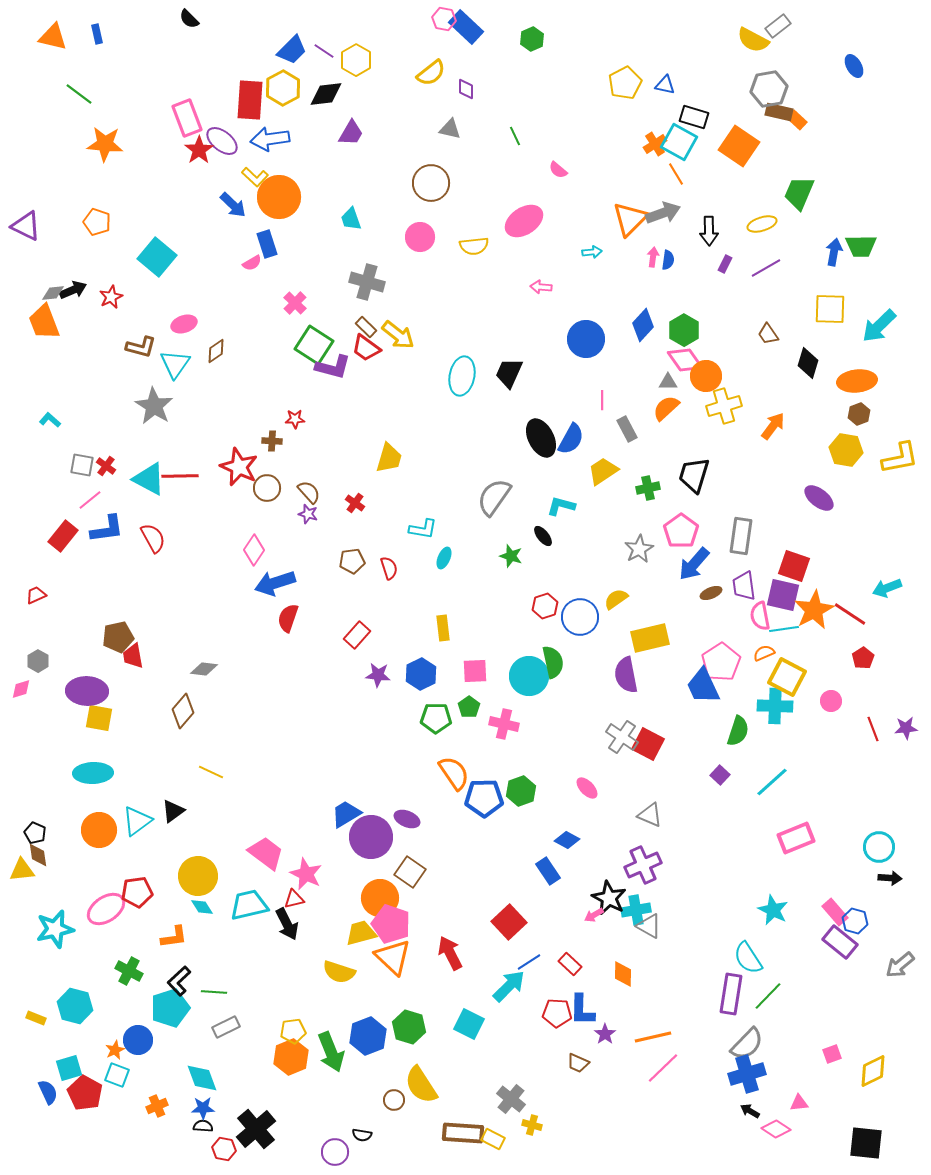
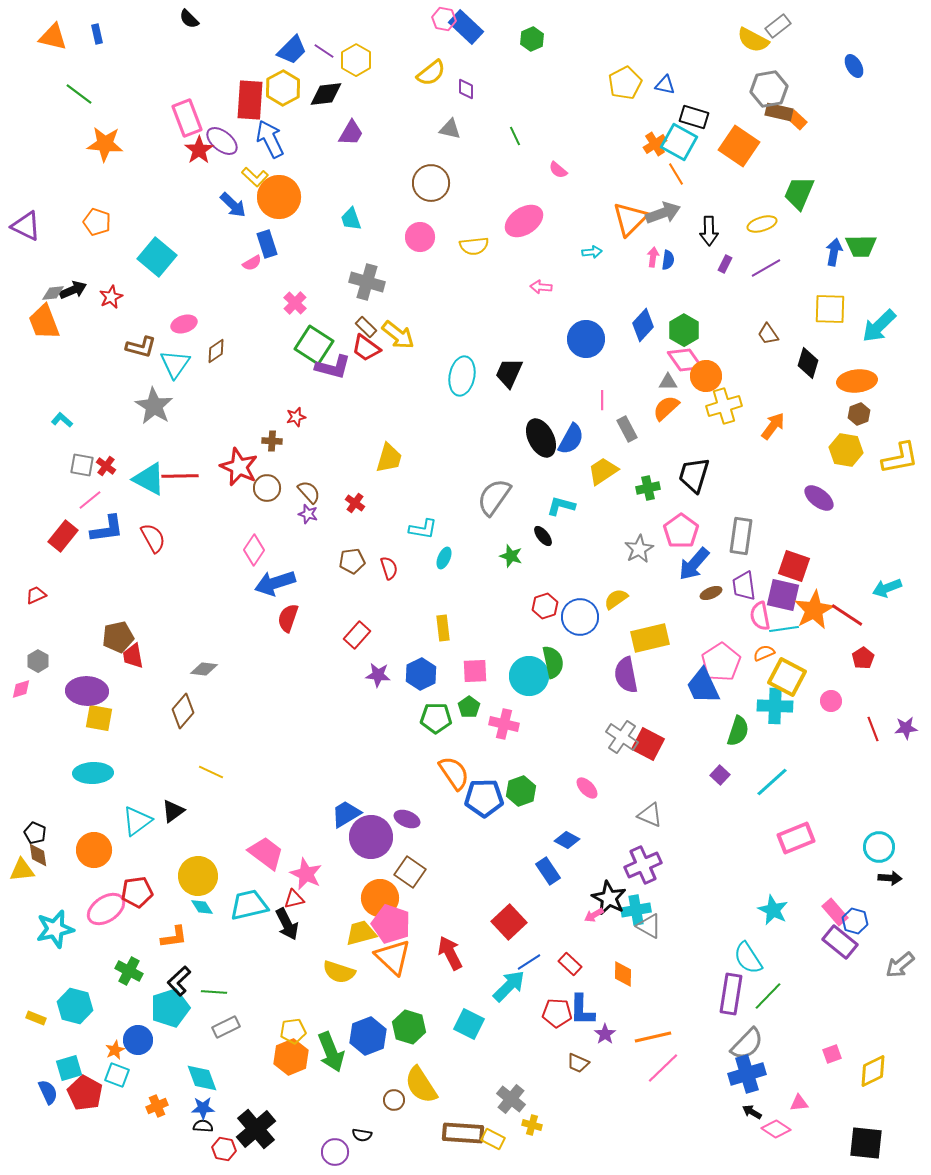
blue arrow at (270, 139): rotated 72 degrees clockwise
red star at (295, 419): moved 1 px right, 2 px up; rotated 12 degrees counterclockwise
cyan L-shape at (50, 420): moved 12 px right
red line at (850, 614): moved 3 px left, 1 px down
orange circle at (99, 830): moved 5 px left, 20 px down
black arrow at (750, 1111): moved 2 px right, 1 px down
